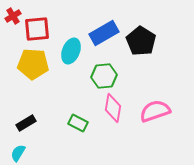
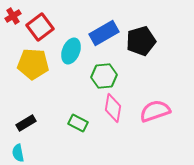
red square: moved 3 px right, 2 px up; rotated 32 degrees counterclockwise
black pentagon: rotated 24 degrees clockwise
cyan semicircle: rotated 42 degrees counterclockwise
